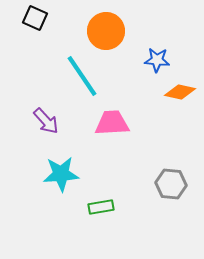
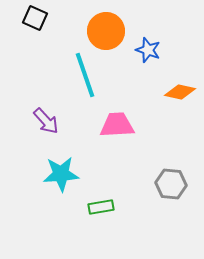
blue star: moved 9 px left, 10 px up; rotated 15 degrees clockwise
cyan line: moved 3 px right, 1 px up; rotated 15 degrees clockwise
pink trapezoid: moved 5 px right, 2 px down
